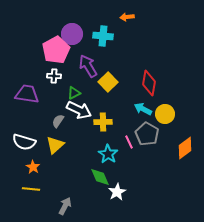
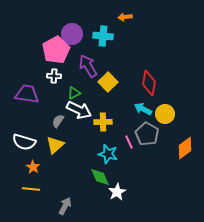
orange arrow: moved 2 px left
cyan star: rotated 18 degrees counterclockwise
